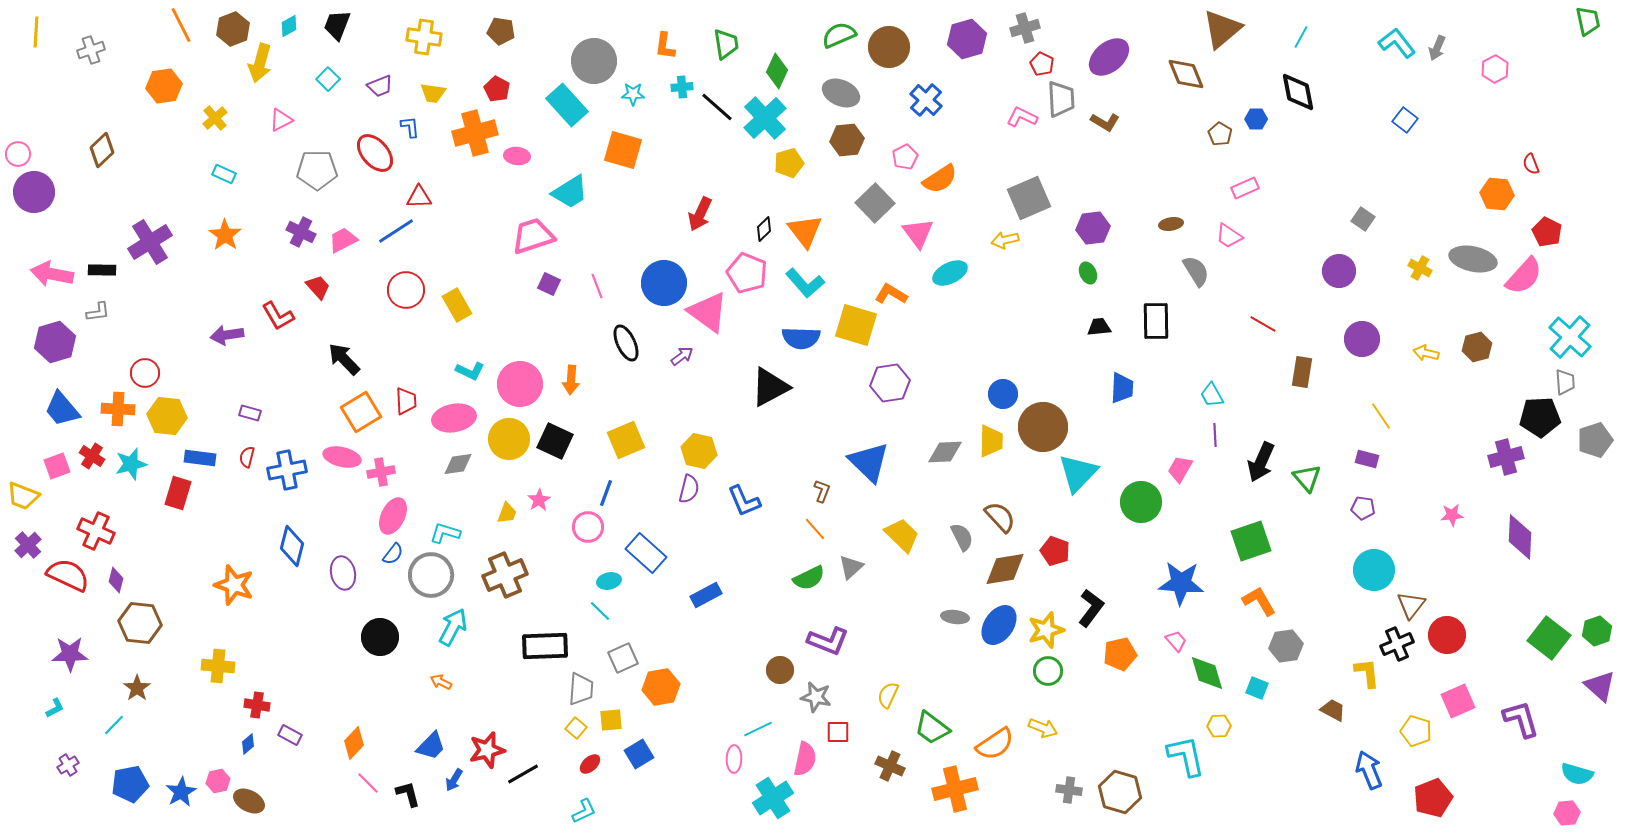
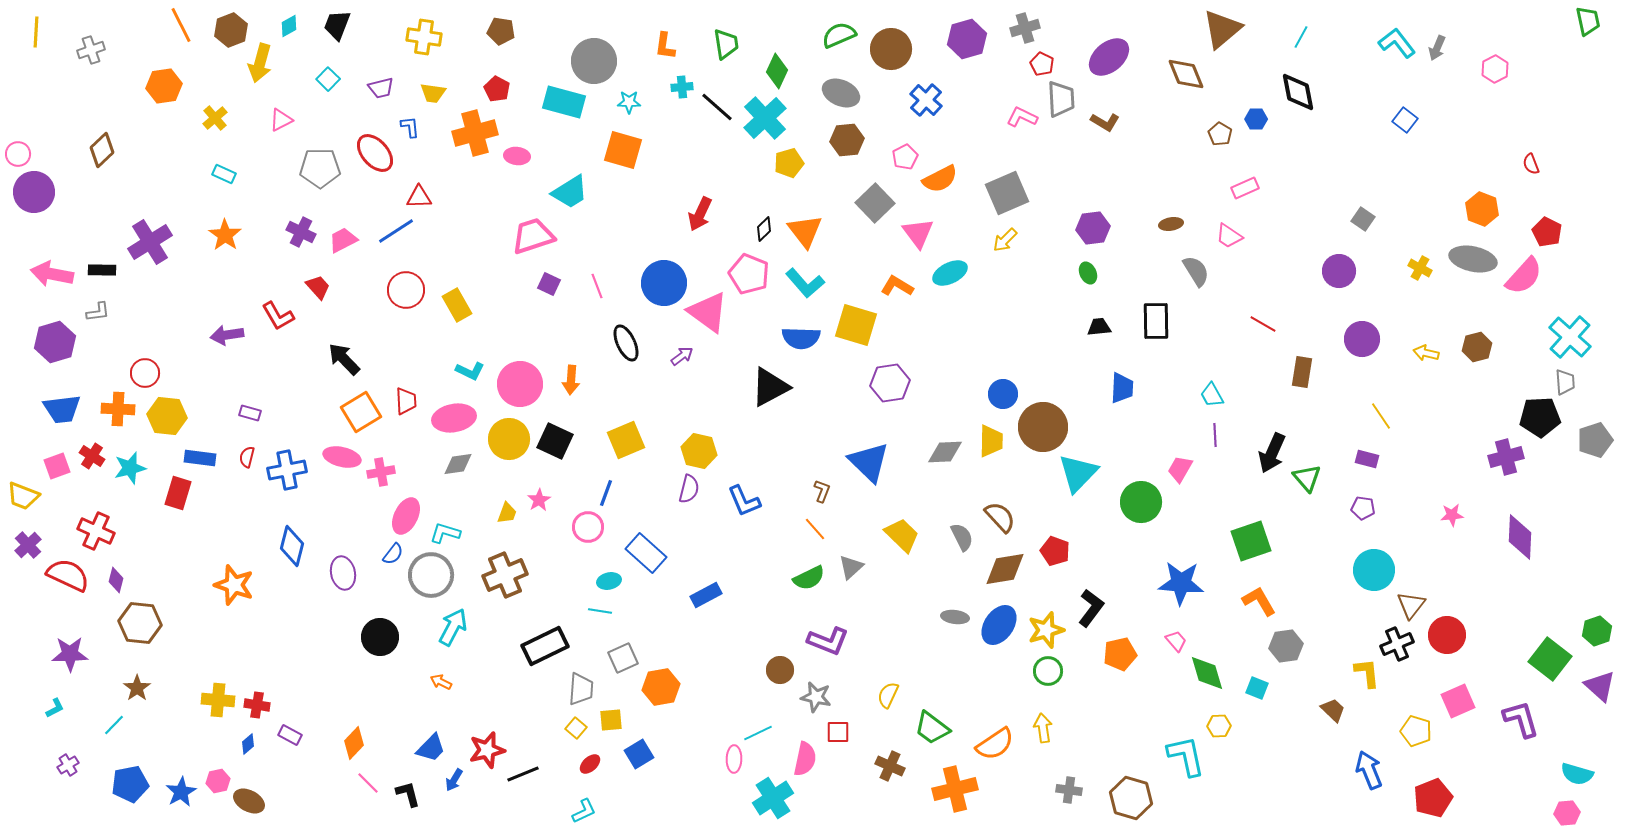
brown hexagon at (233, 29): moved 2 px left, 1 px down
brown circle at (889, 47): moved 2 px right, 2 px down
purple trapezoid at (380, 86): moved 1 px right, 2 px down; rotated 8 degrees clockwise
cyan star at (633, 94): moved 4 px left, 8 px down
cyan rectangle at (567, 105): moved 3 px left, 3 px up; rotated 33 degrees counterclockwise
gray pentagon at (317, 170): moved 3 px right, 2 px up
orange semicircle at (940, 179): rotated 6 degrees clockwise
orange hexagon at (1497, 194): moved 15 px left, 15 px down; rotated 16 degrees clockwise
gray square at (1029, 198): moved 22 px left, 5 px up
yellow arrow at (1005, 240): rotated 32 degrees counterclockwise
pink pentagon at (747, 273): moved 2 px right, 1 px down
orange L-shape at (891, 294): moved 6 px right, 8 px up
blue trapezoid at (62, 409): rotated 57 degrees counterclockwise
black arrow at (1261, 462): moved 11 px right, 9 px up
cyan star at (131, 464): moved 1 px left, 4 px down
pink ellipse at (393, 516): moved 13 px right
cyan line at (600, 611): rotated 35 degrees counterclockwise
green square at (1549, 638): moved 1 px right, 21 px down
black rectangle at (545, 646): rotated 24 degrees counterclockwise
yellow cross at (218, 666): moved 34 px down
brown trapezoid at (1333, 710): rotated 16 degrees clockwise
yellow arrow at (1043, 728): rotated 120 degrees counterclockwise
cyan line at (758, 729): moved 4 px down
blue trapezoid at (431, 746): moved 2 px down
black line at (523, 774): rotated 8 degrees clockwise
brown hexagon at (1120, 792): moved 11 px right, 6 px down
